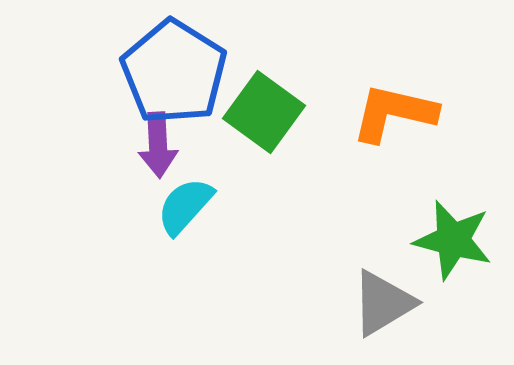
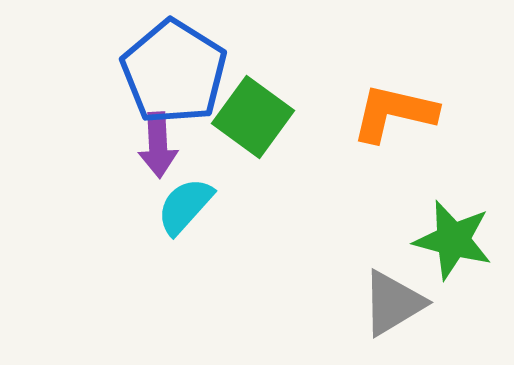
green square: moved 11 px left, 5 px down
gray triangle: moved 10 px right
